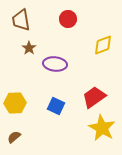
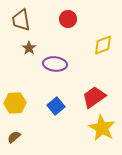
blue square: rotated 24 degrees clockwise
